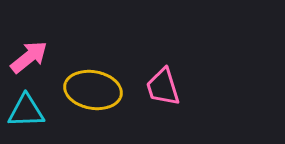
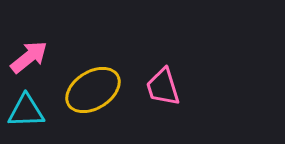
yellow ellipse: rotated 42 degrees counterclockwise
